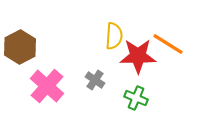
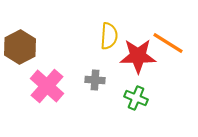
yellow semicircle: moved 5 px left
orange line: moved 1 px up
gray cross: rotated 30 degrees counterclockwise
